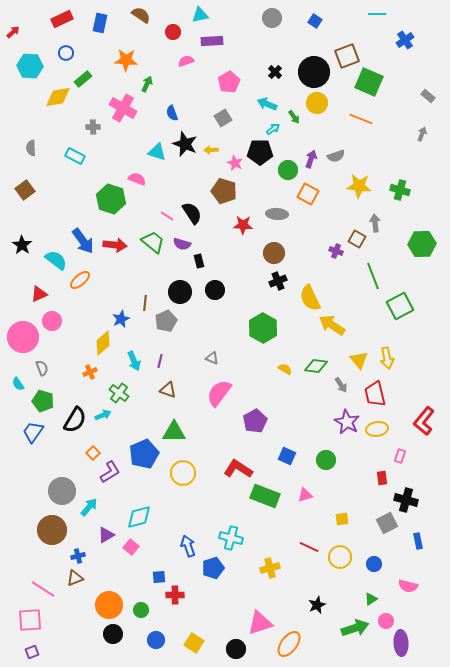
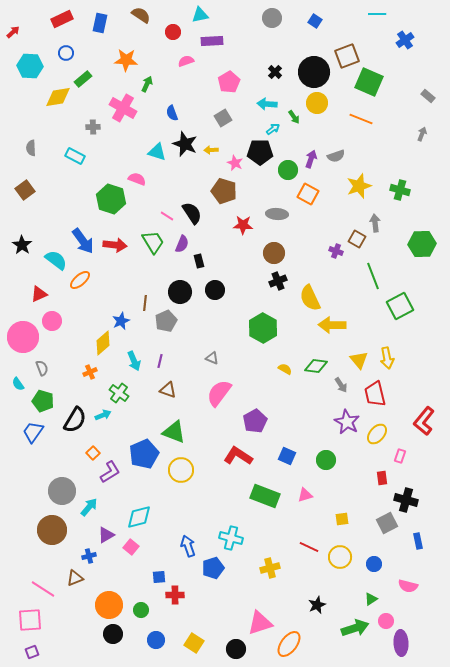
cyan arrow at (267, 104): rotated 18 degrees counterclockwise
yellow star at (359, 186): rotated 25 degrees counterclockwise
green trapezoid at (153, 242): rotated 20 degrees clockwise
purple semicircle at (182, 244): rotated 84 degrees counterclockwise
blue star at (121, 319): moved 2 px down
yellow arrow at (332, 325): rotated 32 degrees counterclockwise
yellow ellipse at (377, 429): moved 5 px down; rotated 40 degrees counterclockwise
green triangle at (174, 432): rotated 20 degrees clockwise
red L-shape at (238, 469): moved 13 px up
yellow circle at (183, 473): moved 2 px left, 3 px up
blue cross at (78, 556): moved 11 px right
